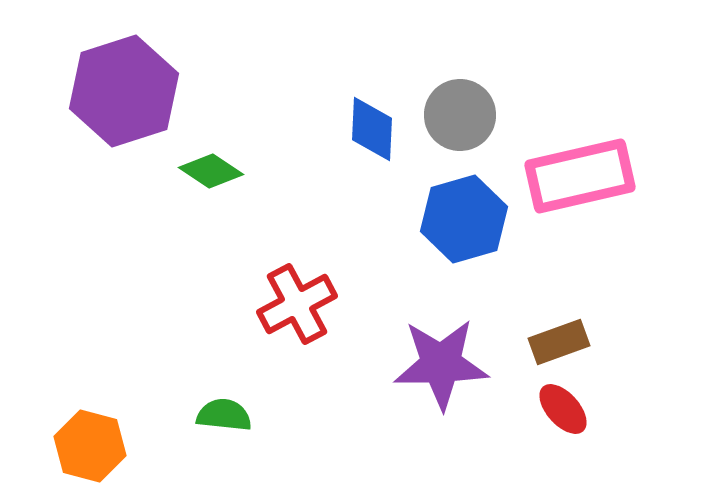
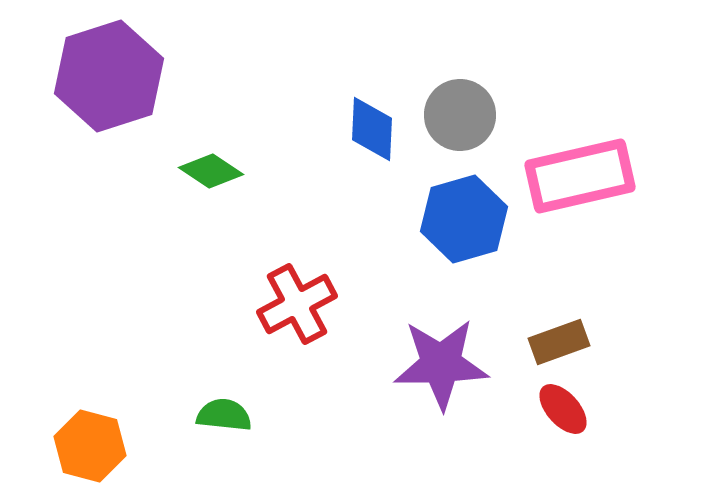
purple hexagon: moved 15 px left, 15 px up
